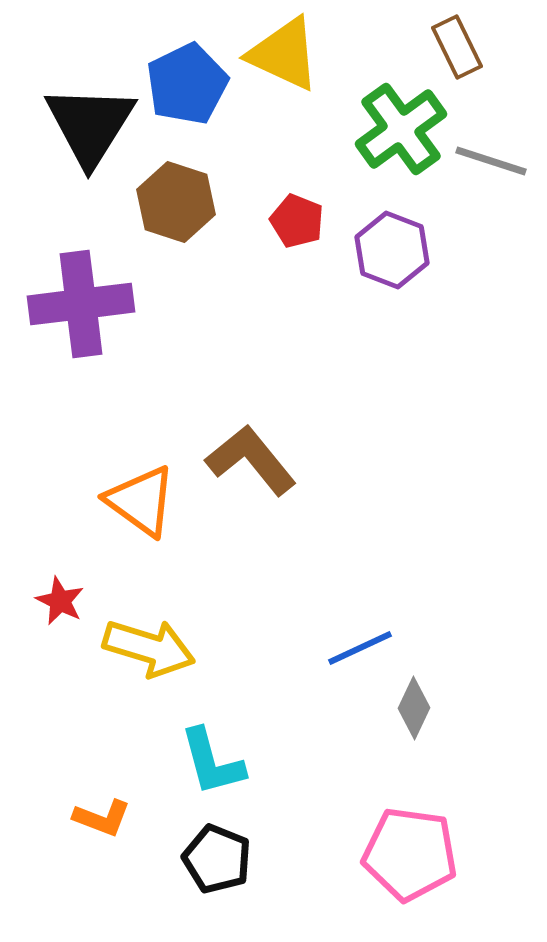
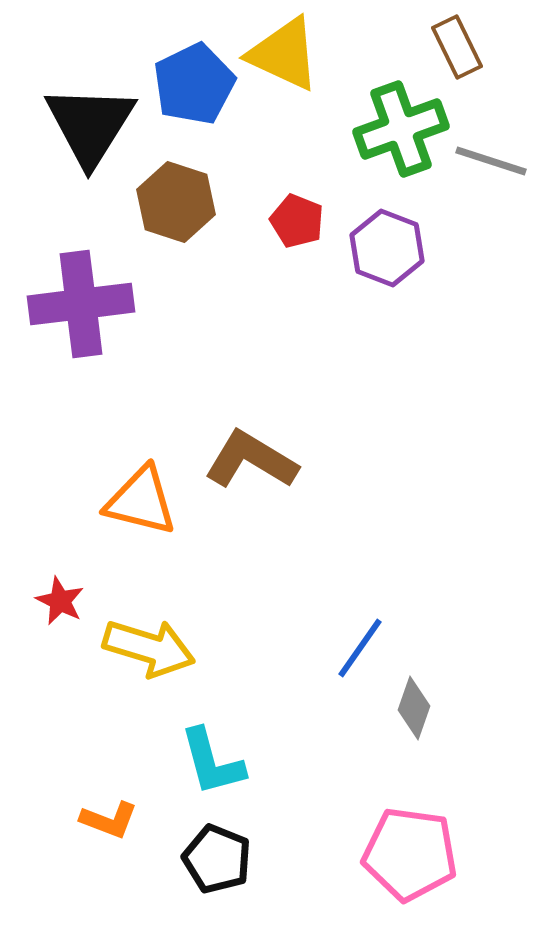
blue pentagon: moved 7 px right
green cross: rotated 16 degrees clockwise
purple hexagon: moved 5 px left, 2 px up
brown L-shape: rotated 20 degrees counterclockwise
orange triangle: rotated 22 degrees counterclockwise
blue line: rotated 30 degrees counterclockwise
gray diamond: rotated 6 degrees counterclockwise
orange L-shape: moved 7 px right, 2 px down
